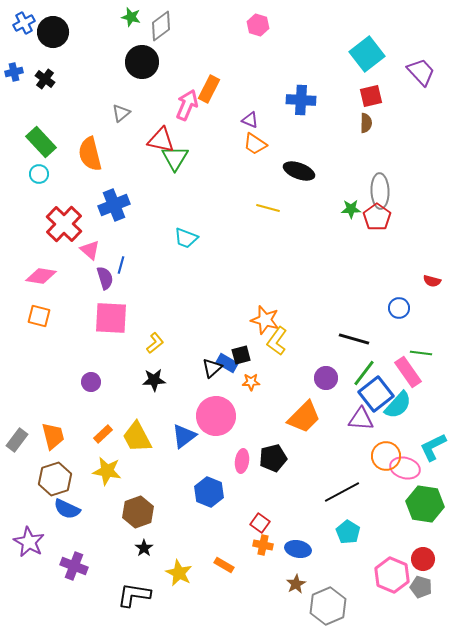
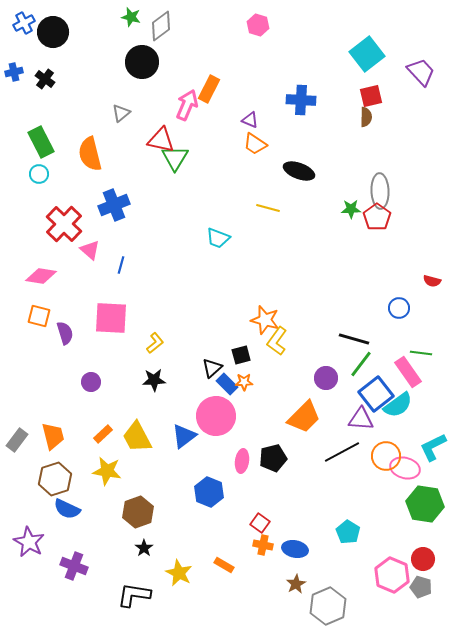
brown semicircle at (366, 123): moved 6 px up
green rectangle at (41, 142): rotated 16 degrees clockwise
cyan trapezoid at (186, 238): moved 32 px right
purple semicircle at (105, 278): moved 40 px left, 55 px down
blue rectangle at (227, 363): moved 21 px down; rotated 15 degrees clockwise
green line at (364, 373): moved 3 px left, 9 px up
orange star at (251, 382): moved 7 px left
cyan semicircle at (398, 405): rotated 12 degrees clockwise
black line at (342, 492): moved 40 px up
blue ellipse at (298, 549): moved 3 px left
